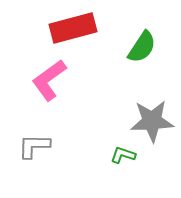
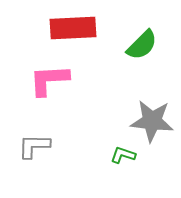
red rectangle: rotated 12 degrees clockwise
green semicircle: moved 2 px up; rotated 12 degrees clockwise
pink L-shape: rotated 33 degrees clockwise
gray star: rotated 9 degrees clockwise
